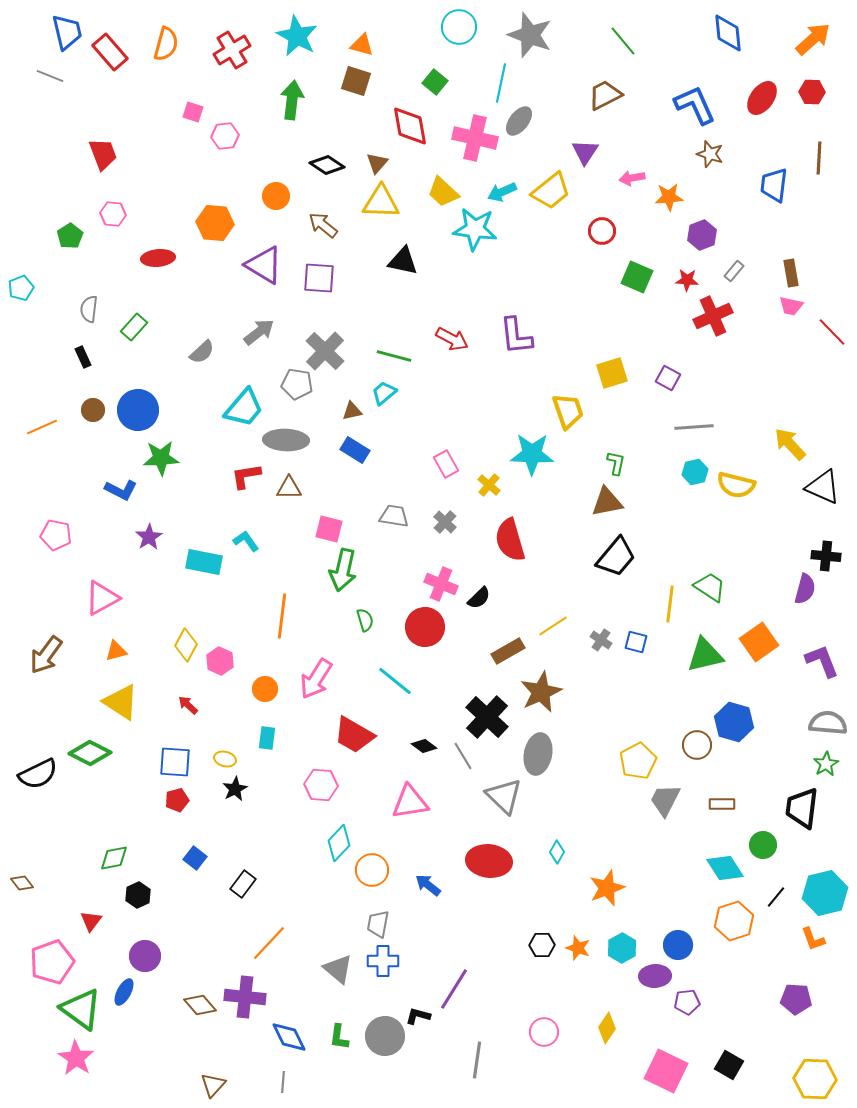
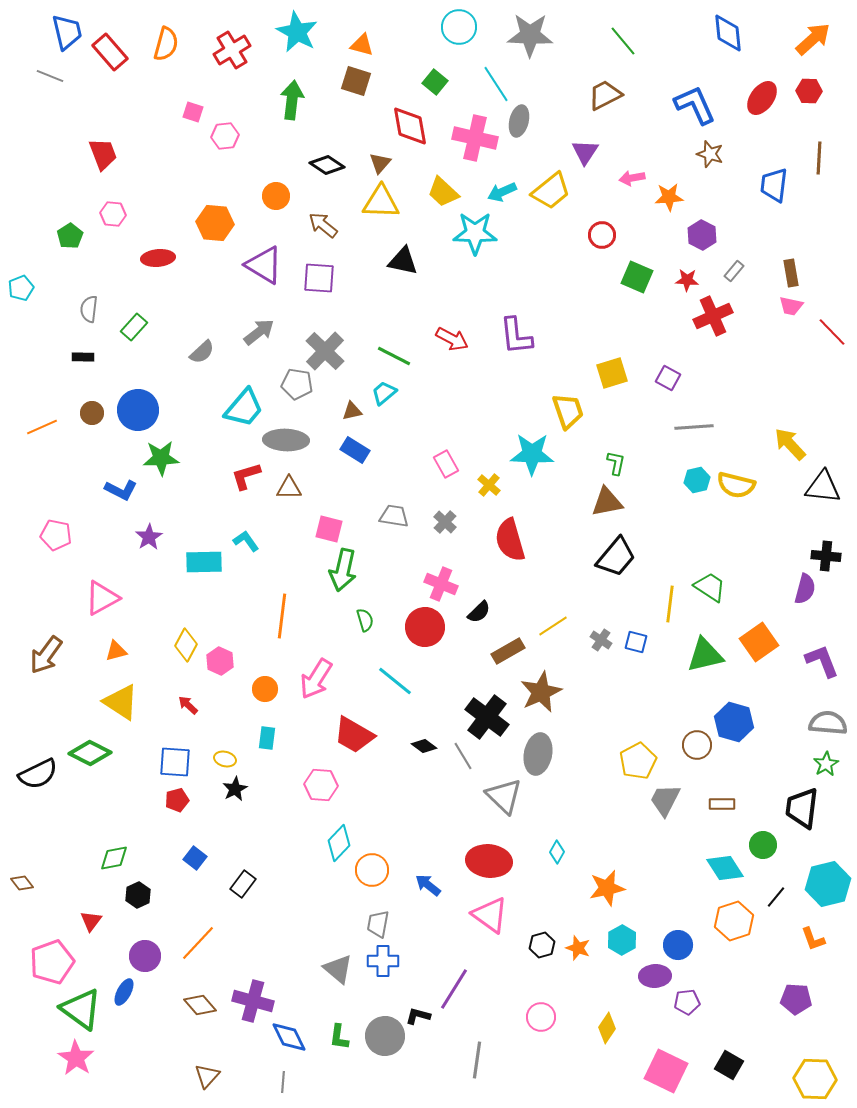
gray star at (530, 35): rotated 18 degrees counterclockwise
cyan star at (297, 36): moved 4 px up
cyan line at (501, 83): moved 5 px left, 1 px down; rotated 45 degrees counterclockwise
red hexagon at (812, 92): moved 3 px left, 1 px up
gray ellipse at (519, 121): rotated 24 degrees counterclockwise
brown triangle at (377, 163): moved 3 px right
cyan star at (475, 229): moved 4 px down; rotated 6 degrees counterclockwise
red circle at (602, 231): moved 4 px down
purple hexagon at (702, 235): rotated 12 degrees counterclockwise
green line at (394, 356): rotated 12 degrees clockwise
black rectangle at (83, 357): rotated 65 degrees counterclockwise
brown circle at (93, 410): moved 1 px left, 3 px down
cyan hexagon at (695, 472): moved 2 px right, 8 px down
red L-shape at (246, 476): rotated 8 degrees counterclockwise
black triangle at (823, 487): rotated 18 degrees counterclockwise
cyan rectangle at (204, 562): rotated 12 degrees counterclockwise
black semicircle at (479, 598): moved 14 px down
black cross at (487, 717): rotated 6 degrees counterclockwise
pink triangle at (410, 802): moved 80 px right, 113 px down; rotated 45 degrees clockwise
orange star at (607, 888): rotated 9 degrees clockwise
cyan hexagon at (825, 893): moved 3 px right, 9 px up
orange line at (269, 943): moved 71 px left
black hexagon at (542, 945): rotated 15 degrees counterclockwise
cyan hexagon at (622, 948): moved 8 px up
purple cross at (245, 997): moved 8 px right, 4 px down; rotated 9 degrees clockwise
pink circle at (544, 1032): moved 3 px left, 15 px up
brown triangle at (213, 1085): moved 6 px left, 9 px up
